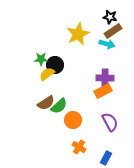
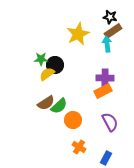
cyan arrow: rotated 112 degrees counterclockwise
